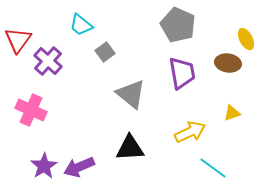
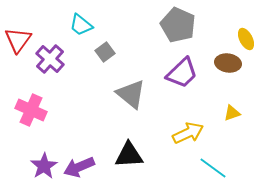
purple cross: moved 2 px right, 2 px up
purple trapezoid: rotated 56 degrees clockwise
yellow arrow: moved 2 px left, 1 px down
black triangle: moved 1 px left, 7 px down
